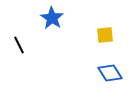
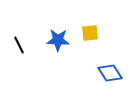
blue star: moved 6 px right, 22 px down; rotated 30 degrees counterclockwise
yellow square: moved 15 px left, 2 px up
